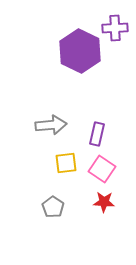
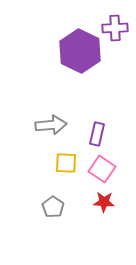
yellow square: rotated 10 degrees clockwise
